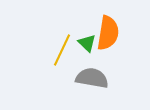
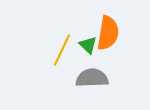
green triangle: moved 1 px right, 2 px down
gray semicircle: rotated 12 degrees counterclockwise
